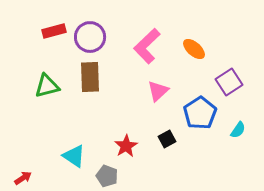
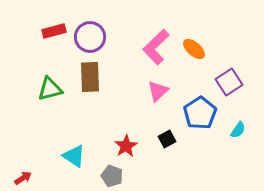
pink L-shape: moved 9 px right, 1 px down
green triangle: moved 3 px right, 3 px down
gray pentagon: moved 5 px right
